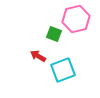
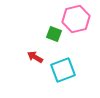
red arrow: moved 3 px left, 1 px down
